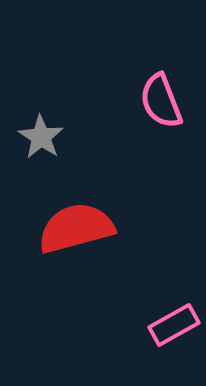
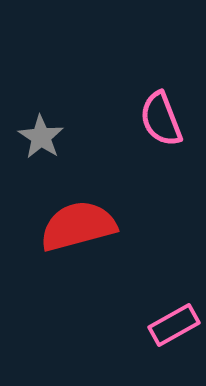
pink semicircle: moved 18 px down
red semicircle: moved 2 px right, 2 px up
